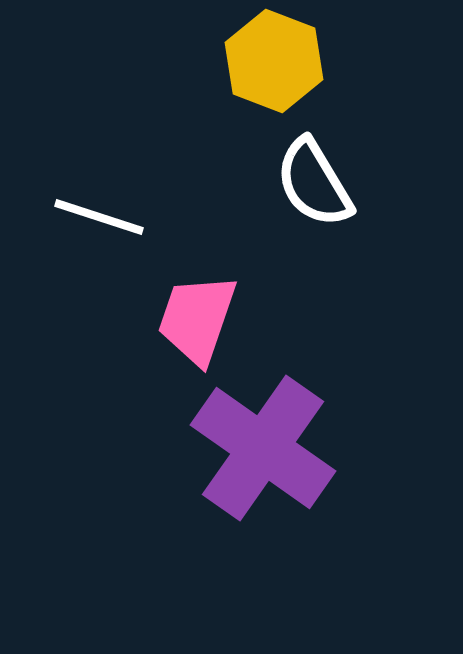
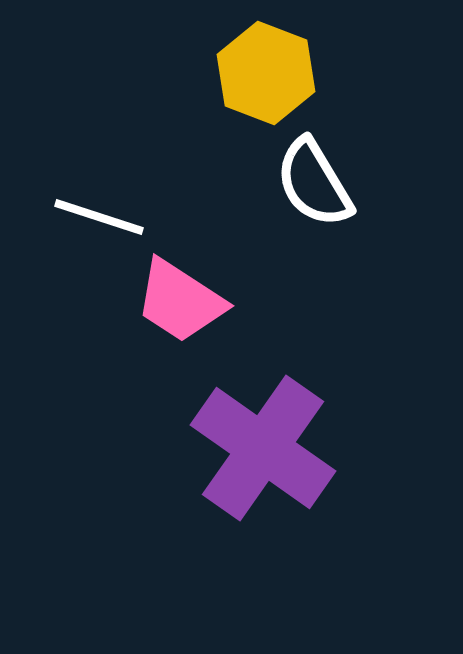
yellow hexagon: moved 8 px left, 12 px down
pink trapezoid: moved 17 px left, 18 px up; rotated 76 degrees counterclockwise
